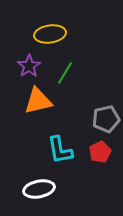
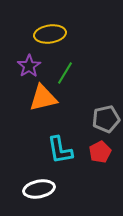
orange triangle: moved 5 px right, 3 px up
